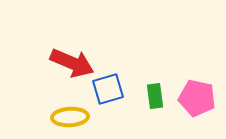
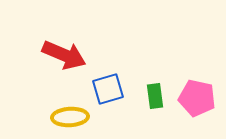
red arrow: moved 8 px left, 8 px up
